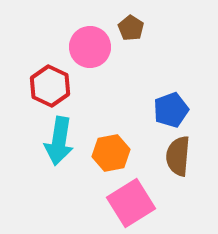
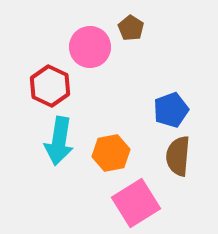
pink square: moved 5 px right
